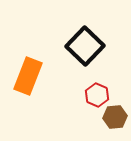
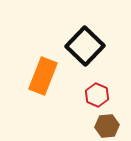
orange rectangle: moved 15 px right
brown hexagon: moved 8 px left, 9 px down
